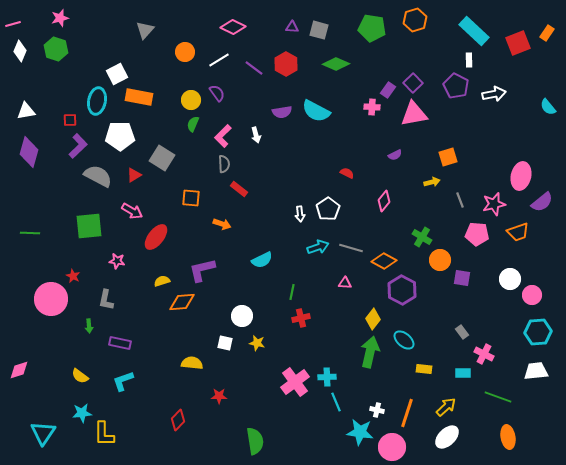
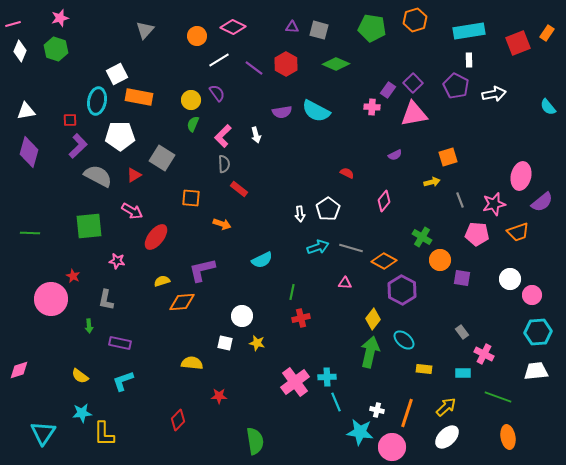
cyan rectangle at (474, 31): moved 5 px left; rotated 52 degrees counterclockwise
orange circle at (185, 52): moved 12 px right, 16 px up
